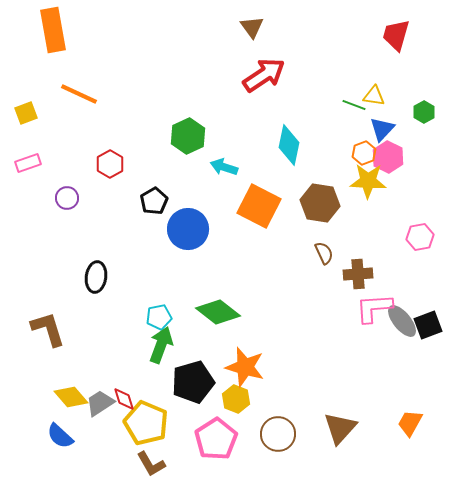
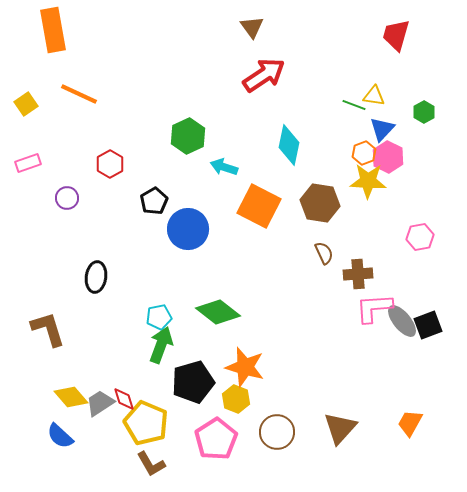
yellow square at (26, 113): moved 9 px up; rotated 15 degrees counterclockwise
brown circle at (278, 434): moved 1 px left, 2 px up
